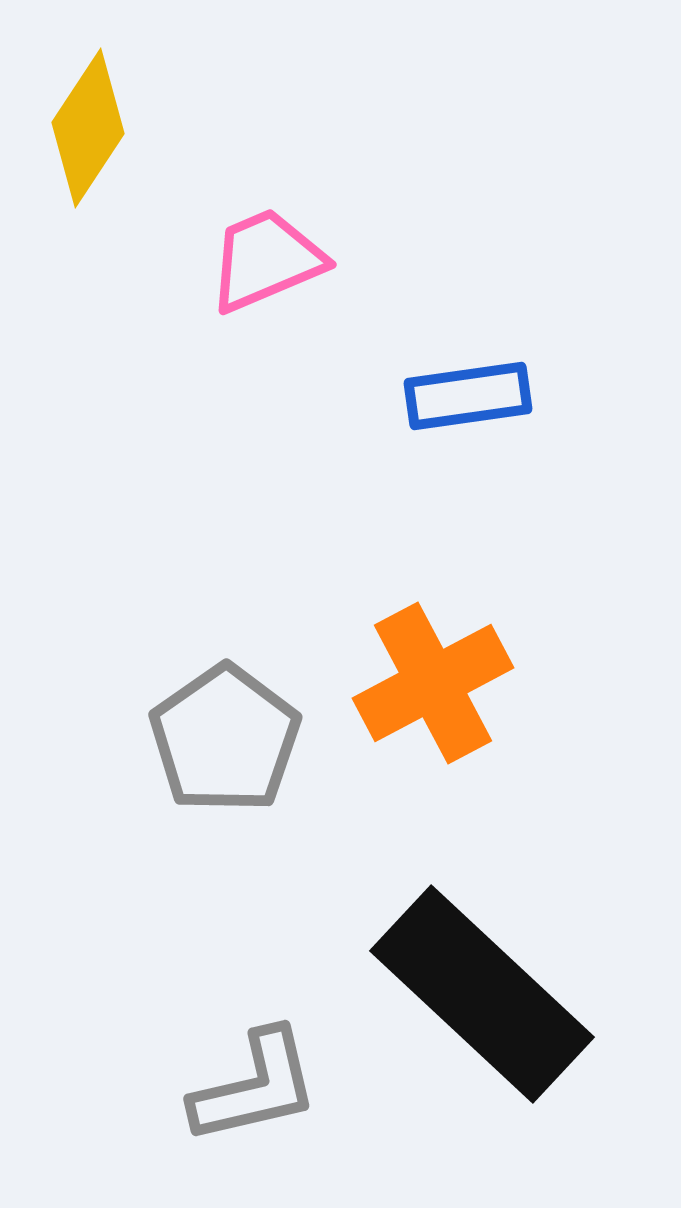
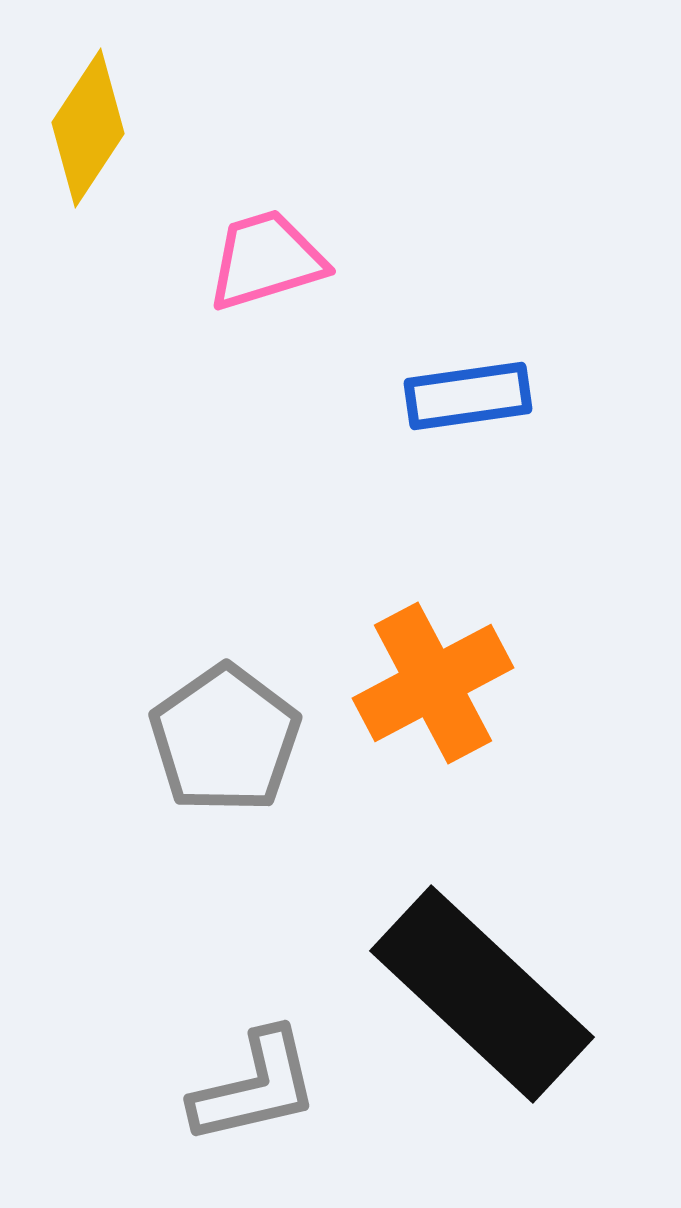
pink trapezoid: rotated 6 degrees clockwise
